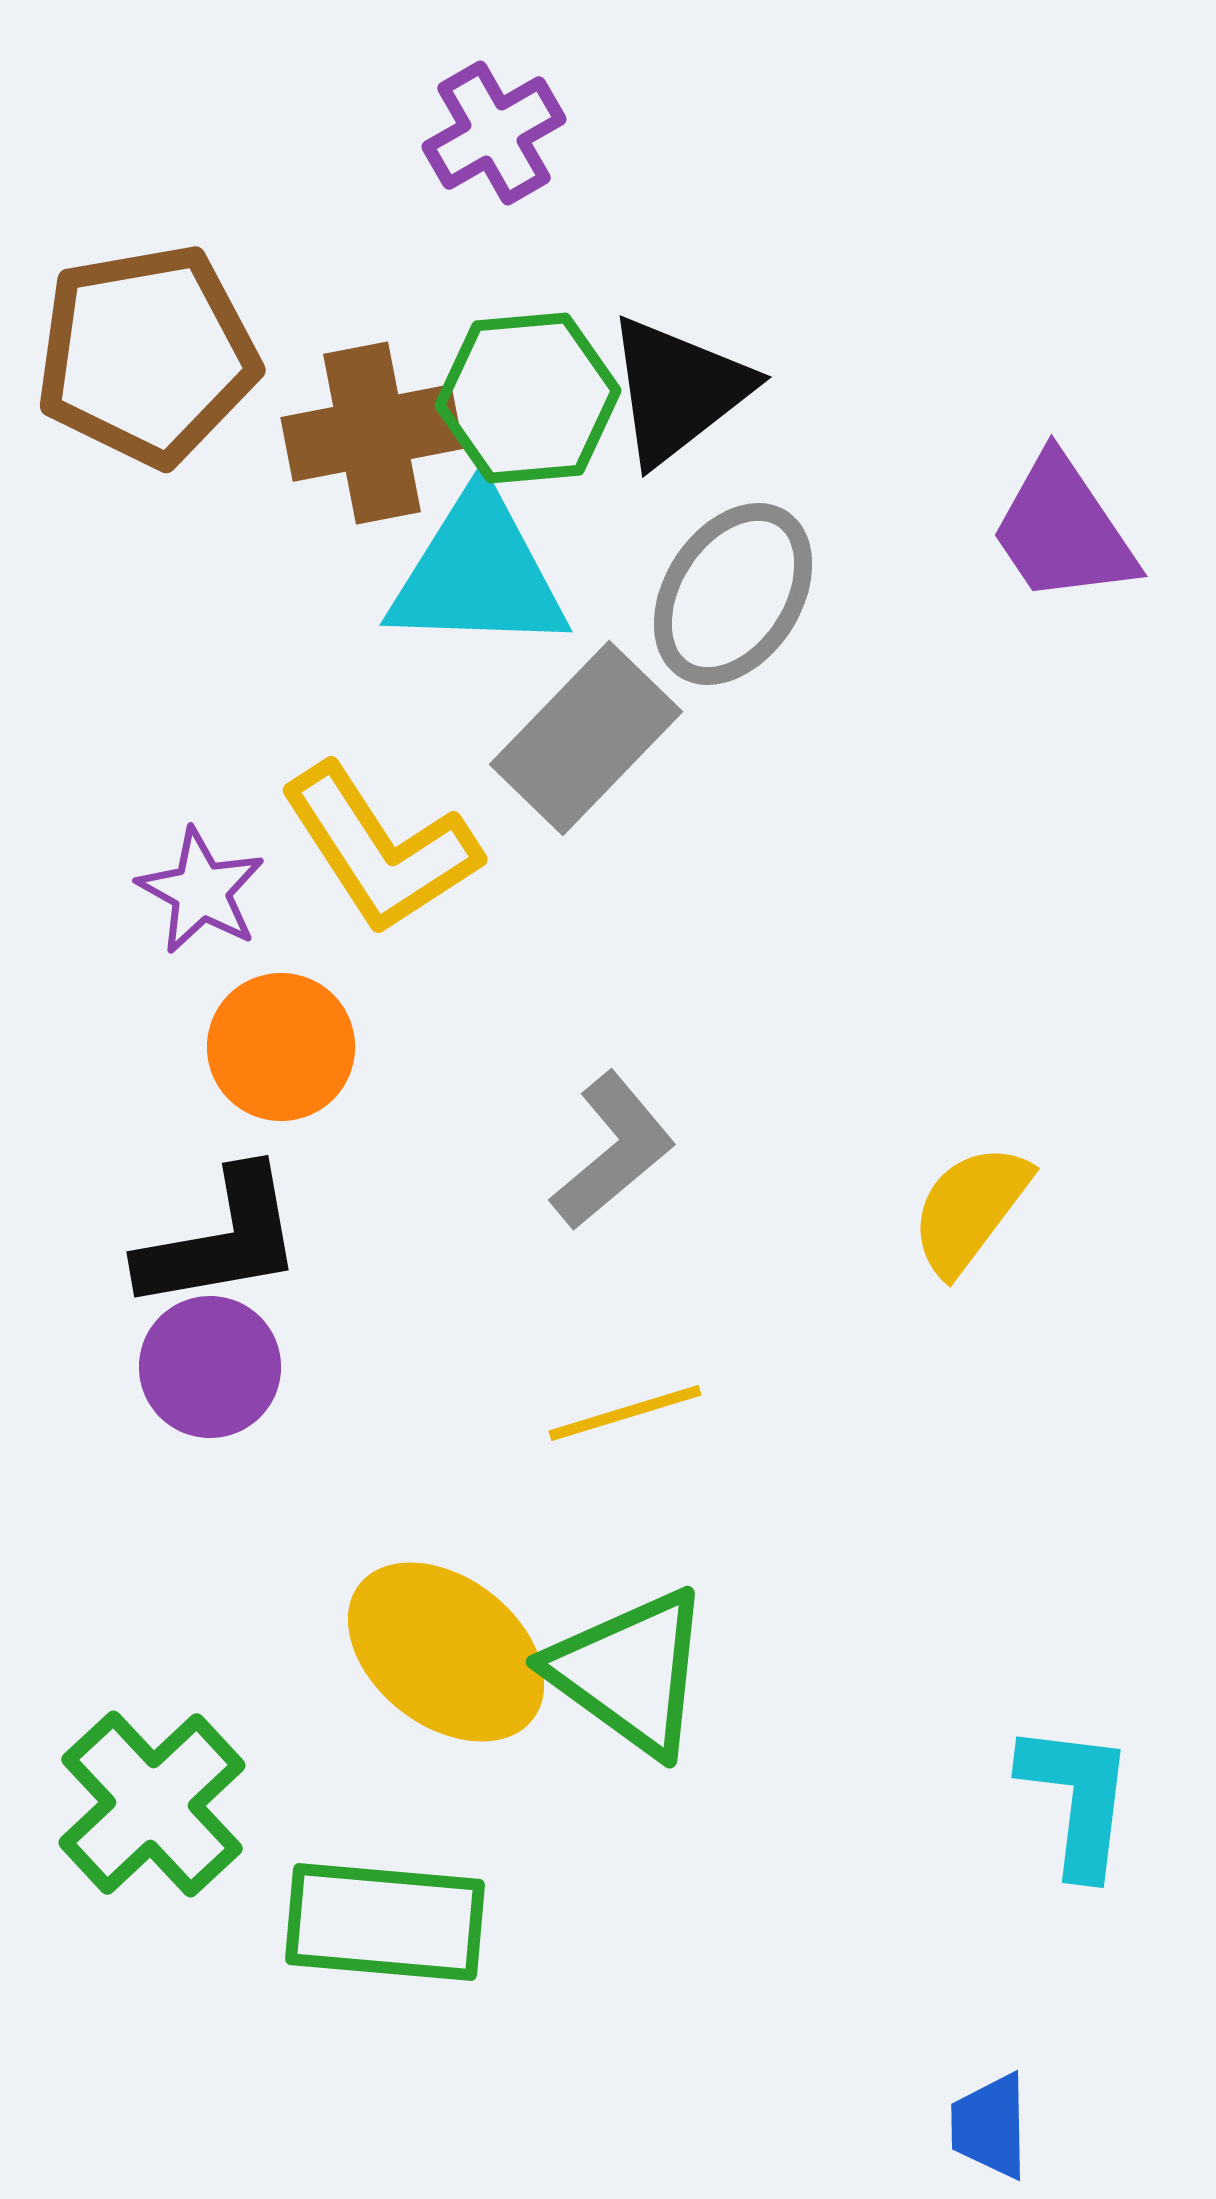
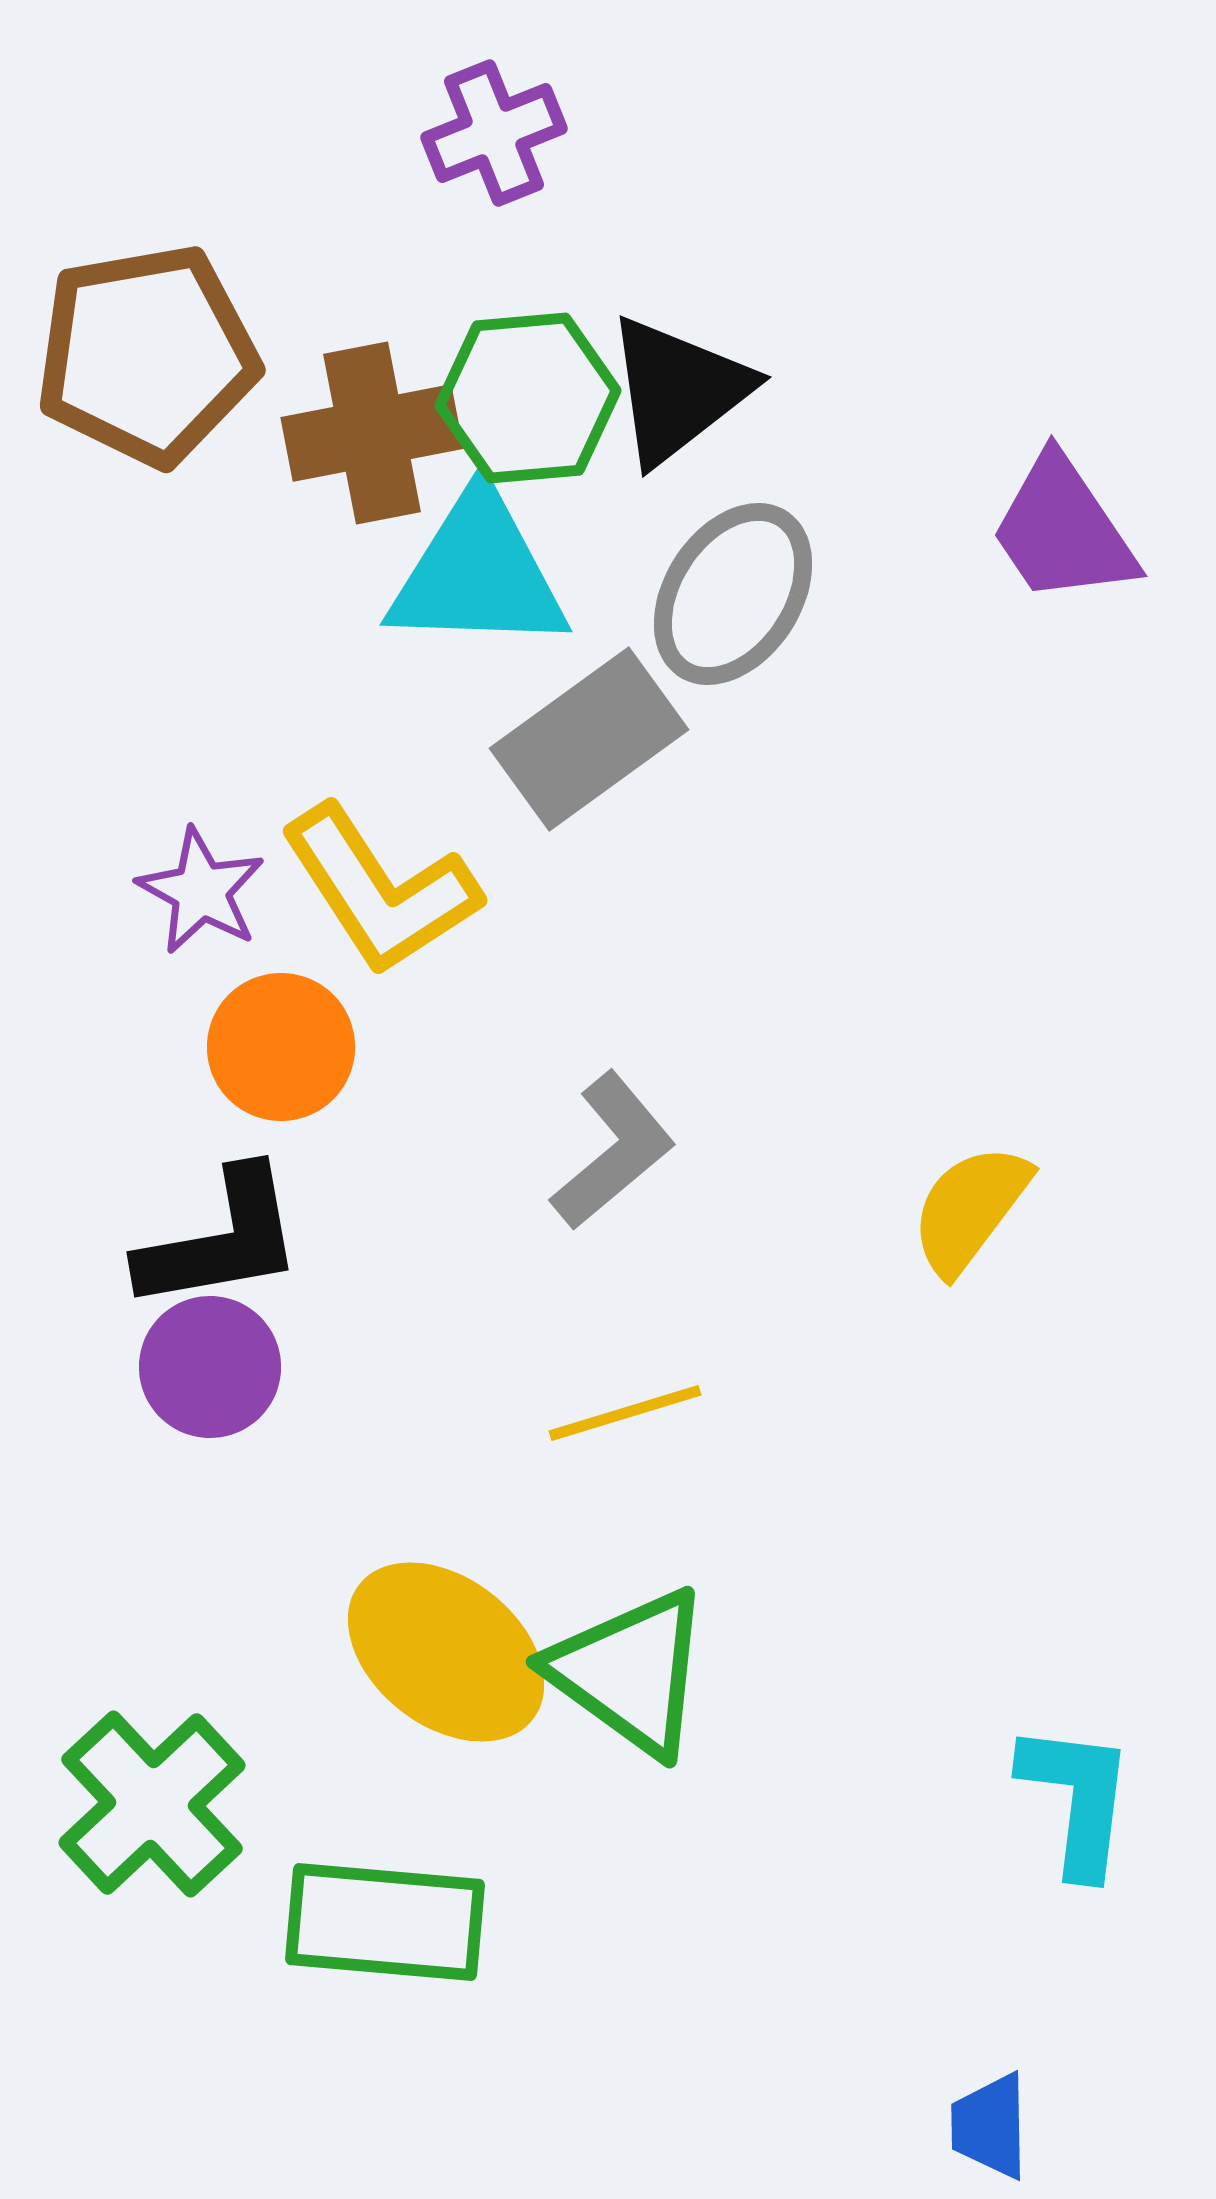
purple cross: rotated 8 degrees clockwise
gray rectangle: moved 3 px right, 1 px down; rotated 10 degrees clockwise
yellow L-shape: moved 41 px down
